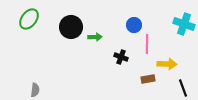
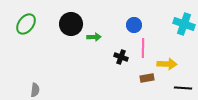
green ellipse: moved 3 px left, 5 px down
black circle: moved 3 px up
green arrow: moved 1 px left
pink line: moved 4 px left, 4 px down
brown rectangle: moved 1 px left, 1 px up
black line: rotated 66 degrees counterclockwise
